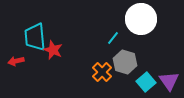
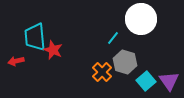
cyan square: moved 1 px up
